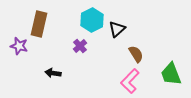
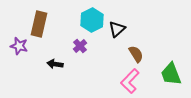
black arrow: moved 2 px right, 9 px up
